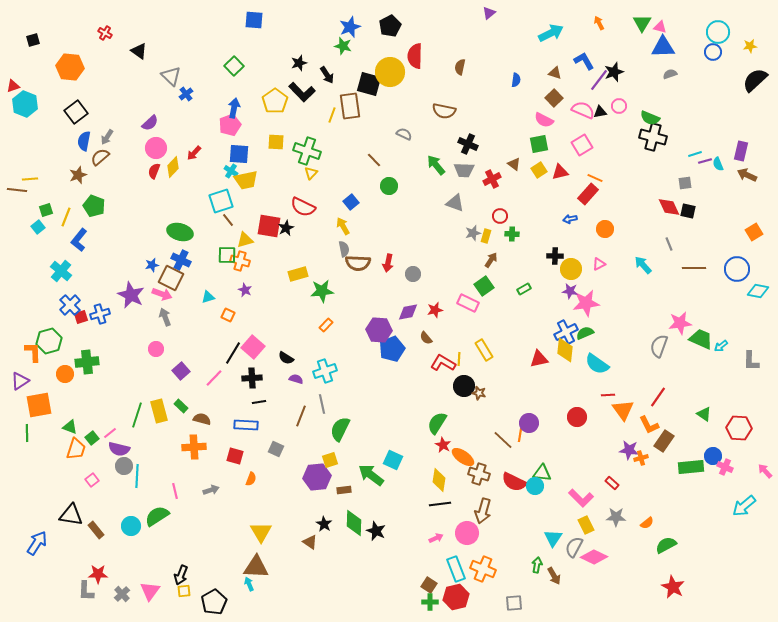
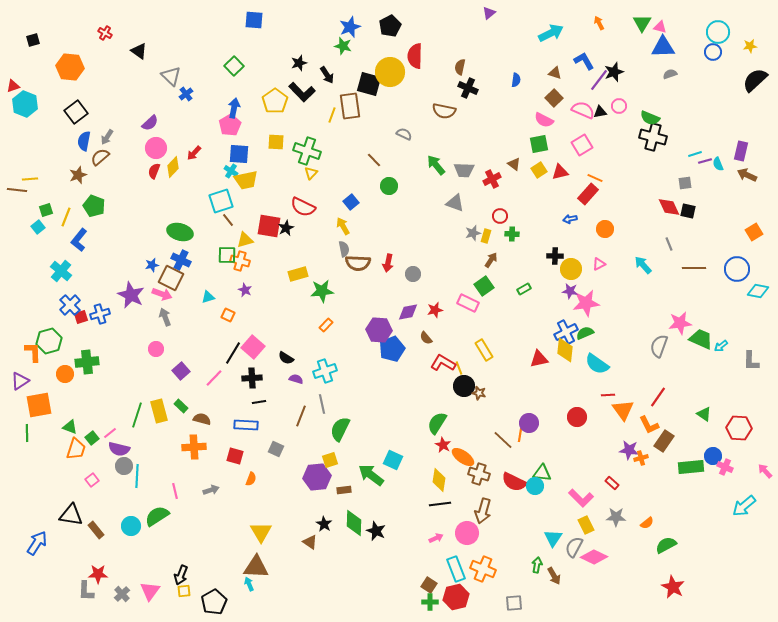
pink pentagon at (230, 125): rotated 10 degrees counterclockwise
black cross at (468, 144): moved 56 px up
yellow line at (459, 359): moved 9 px down; rotated 24 degrees counterclockwise
